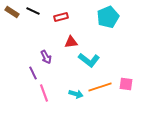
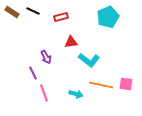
orange line: moved 1 px right, 2 px up; rotated 30 degrees clockwise
